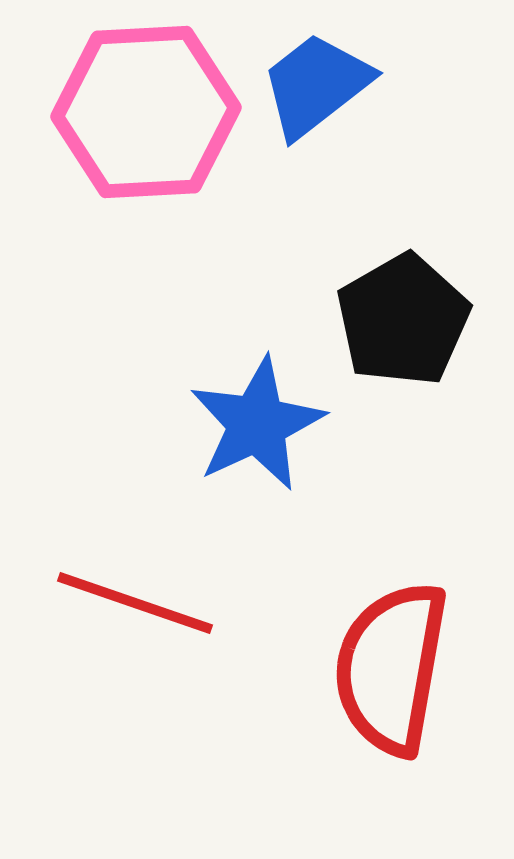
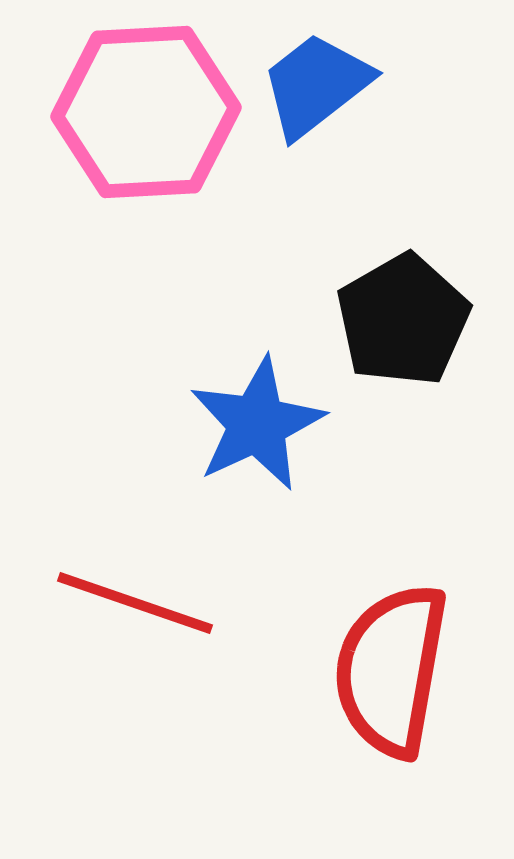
red semicircle: moved 2 px down
